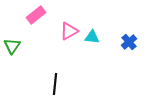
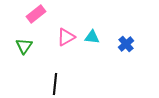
pink rectangle: moved 1 px up
pink triangle: moved 3 px left, 6 px down
blue cross: moved 3 px left, 2 px down
green triangle: moved 12 px right
